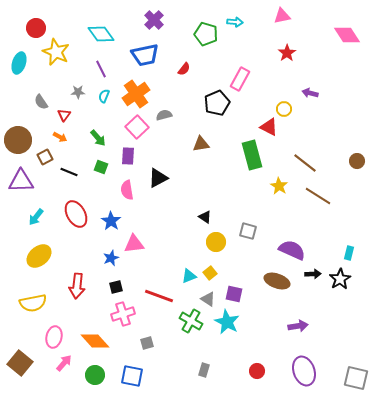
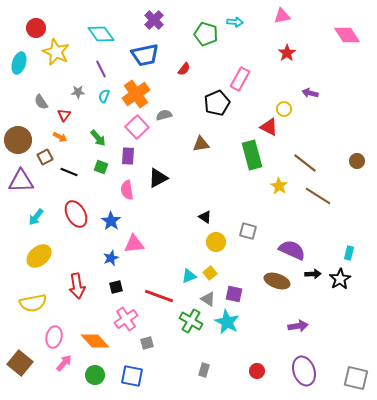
red arrow at (77, 286): rotated 15 degrees counterclockwise
pink cross at (123, 314): moved 3 px right, 5 px down; rotated 15 degrees counterclockwise
